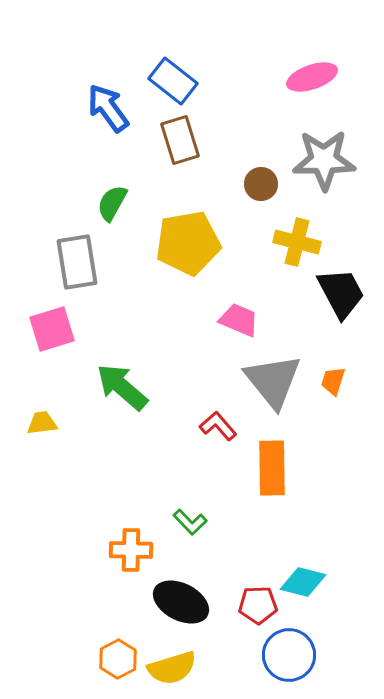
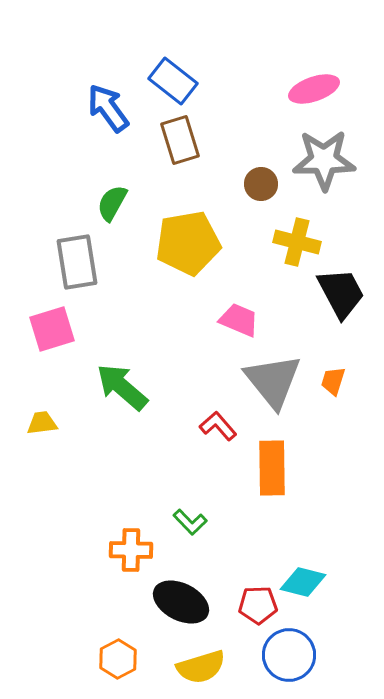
pink ellipse: moved 2 px right, 12 px down
yellow semicircle: moved 29 px right, 1 px up
